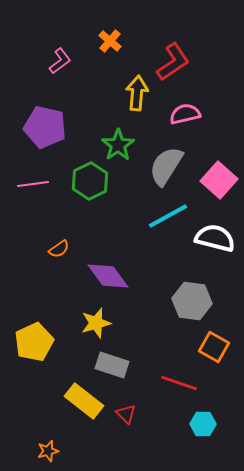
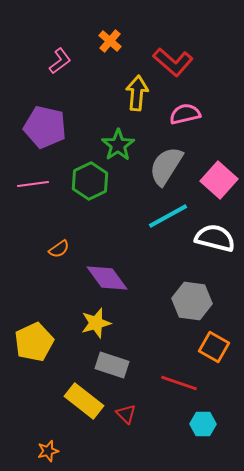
red L-shape: rotated 75 degrees clockwise
purple diamond: moved 1 px left, 2 px down
